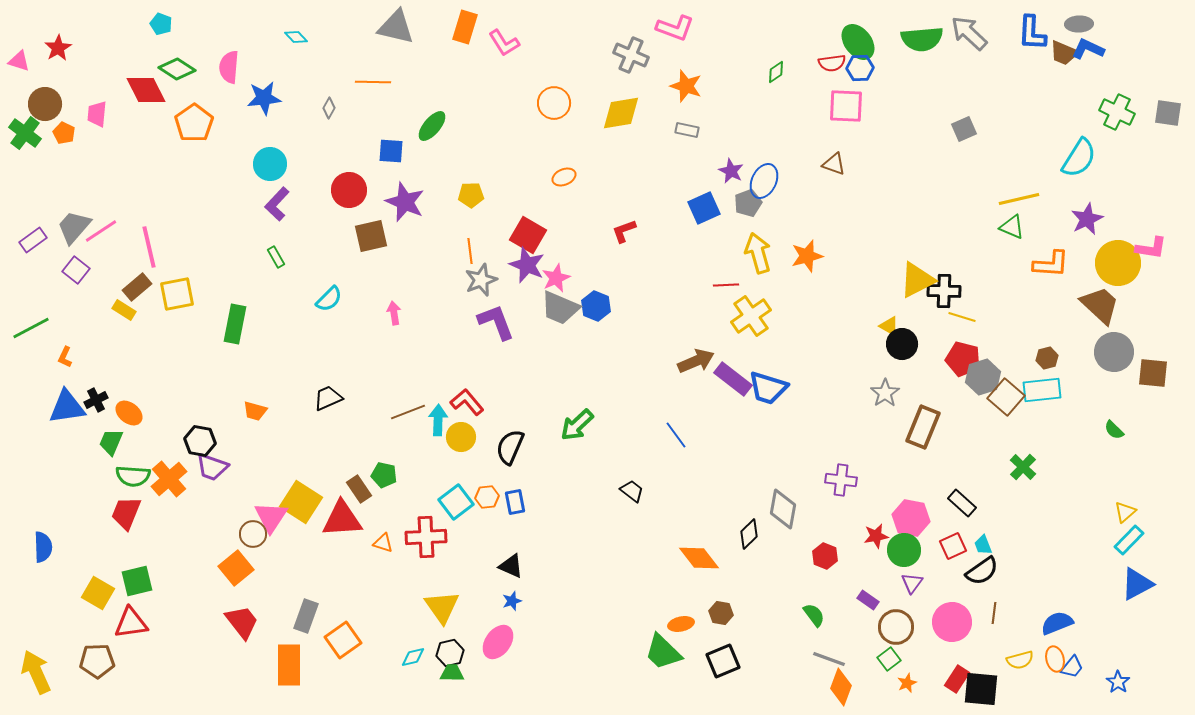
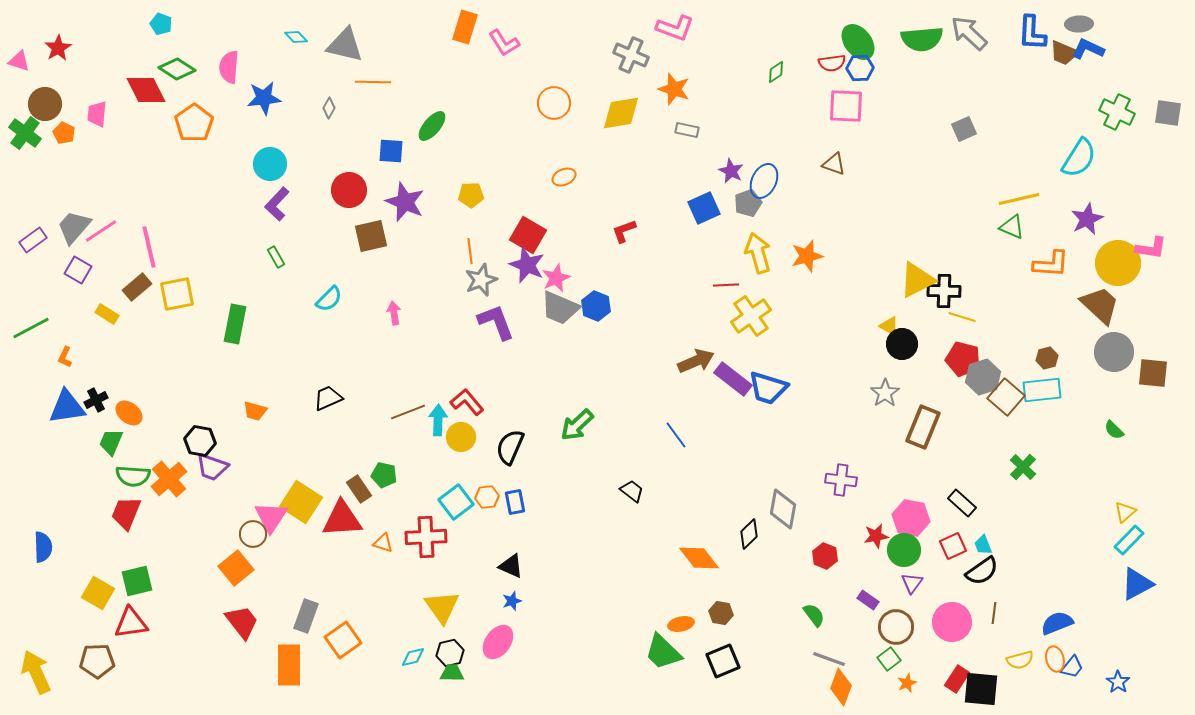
gray triangle at (396, 27): moved 51 px left, 18 px down
orange star at (686, 86): moved 12 px left, 3 px down
purple square at (76, 270): moved 2 px right; rotated 8 degrees counterclockwise
yellow rectangle at (124, 310): moved 17 px left, 4 px down
